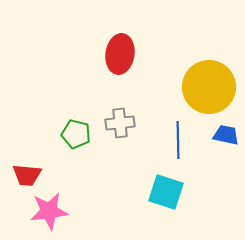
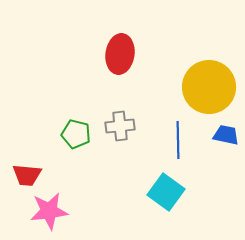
gray cross: moved 3 px down
cyan square: rotated 18 degrees clockwise
